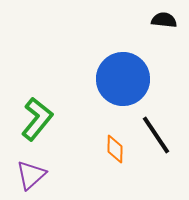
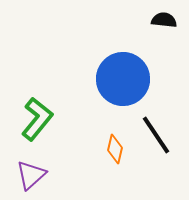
orange diamond: rotated 12 degrees clockwise
